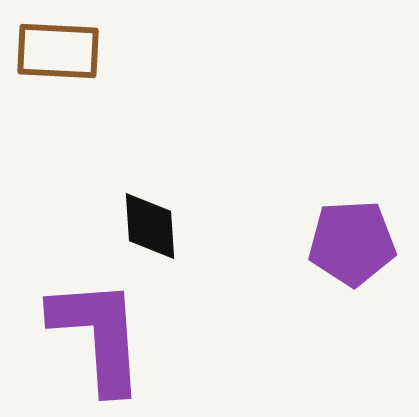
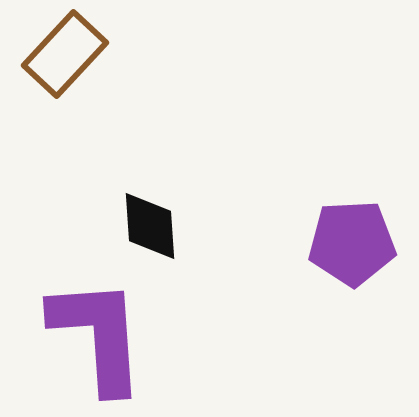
brown rectangle: moved 7 px right, 3 px down; rotated 50 degrees counterclockwise
